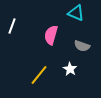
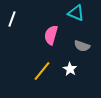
white line: moved 7 px up
yellow line: moved 3 px right, 4 px up
